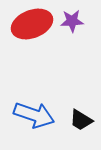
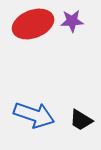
red ellipse: moved 1 px right
